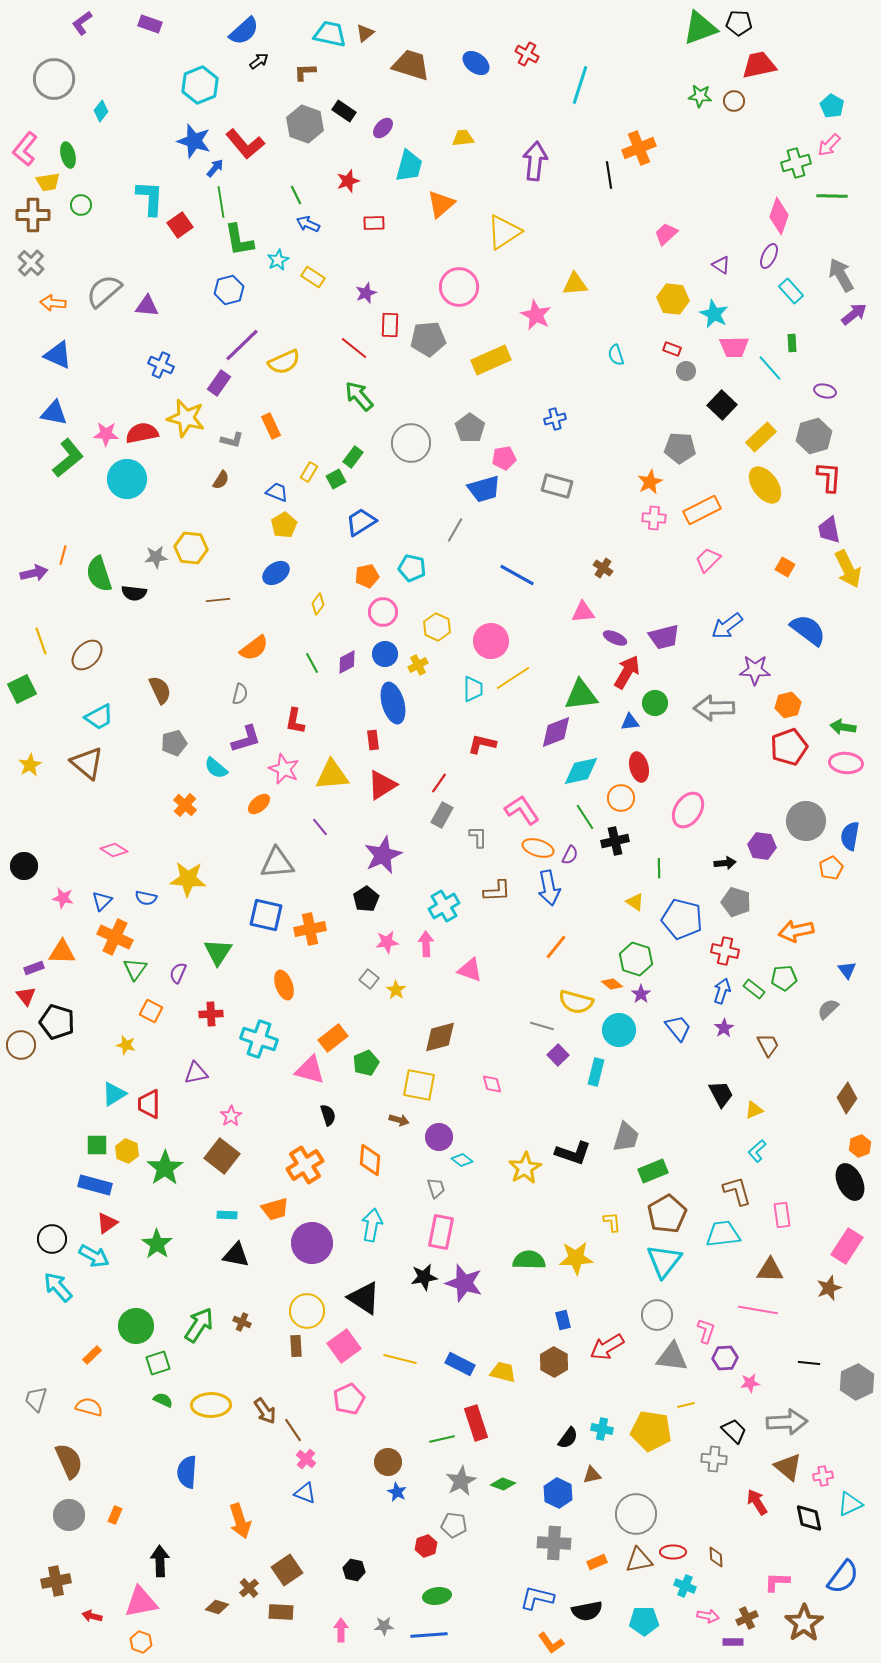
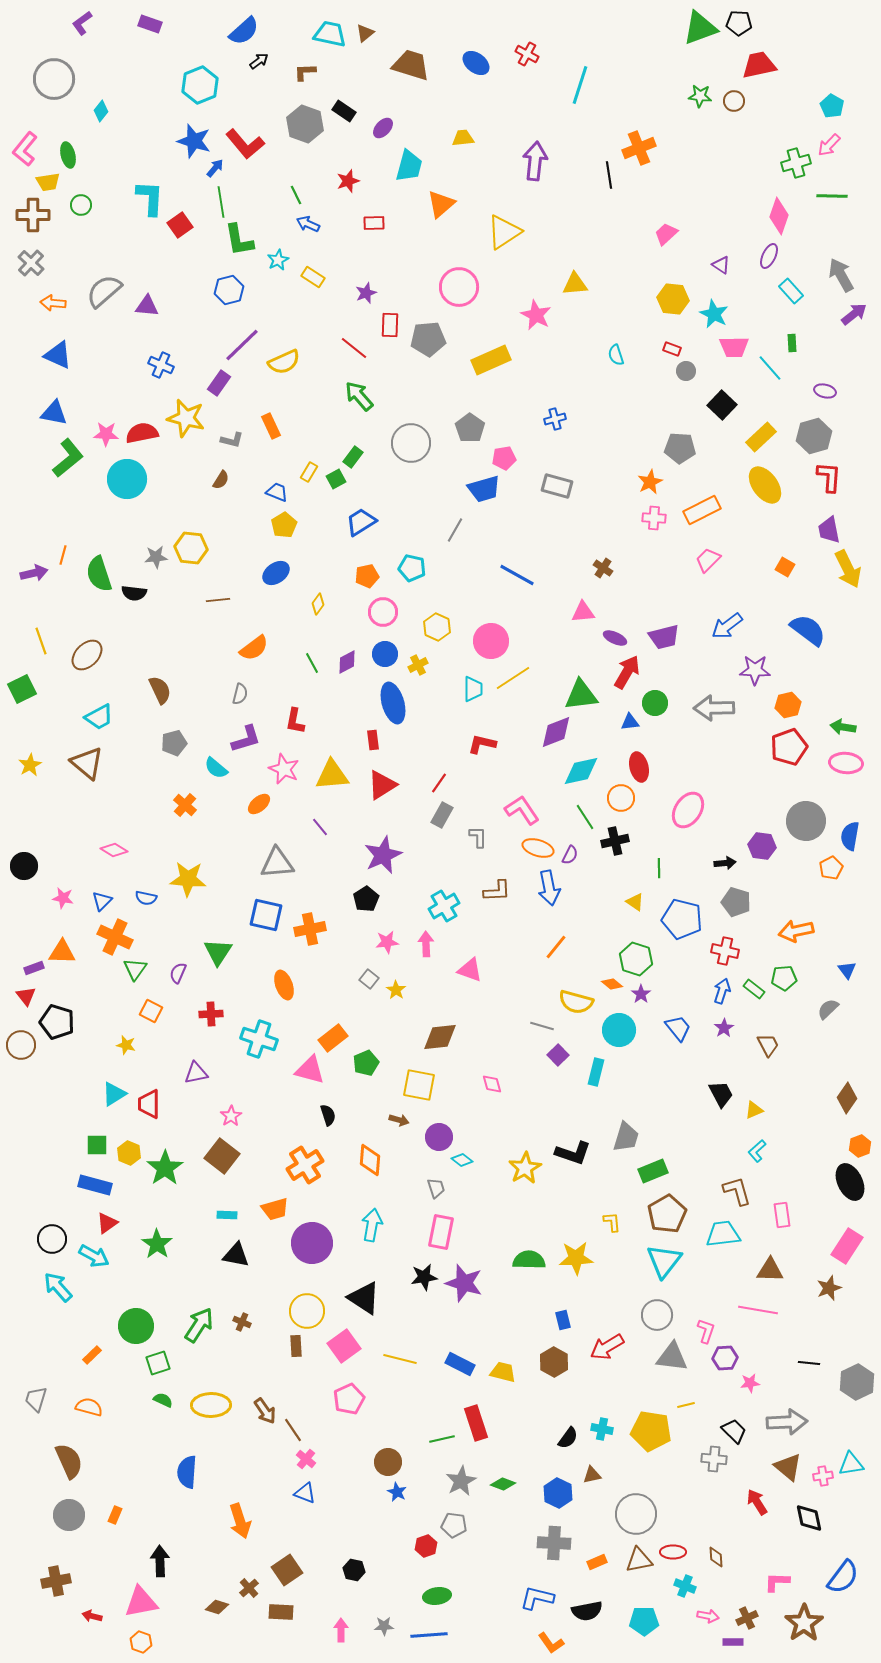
brown diamond at (440, 1037): rotated 9 degrees clockwise
yellow hexagon at (127, 1151): moved 2 px right, 2 px down
cyan triangle at (850, 1504): moved 1 px right, 40 px up; rotated 16 degrees clockwise
